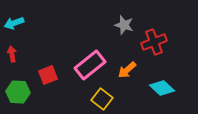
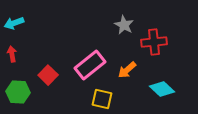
gray star: rotated 12 degrees clockwise
red cross: rotated 15 degrees clockwise
red square: rotated 24 degrees counterclockwise
cyan diamond: moved 1 px down
yellow square: rotated 25 degrees counterclockwise
